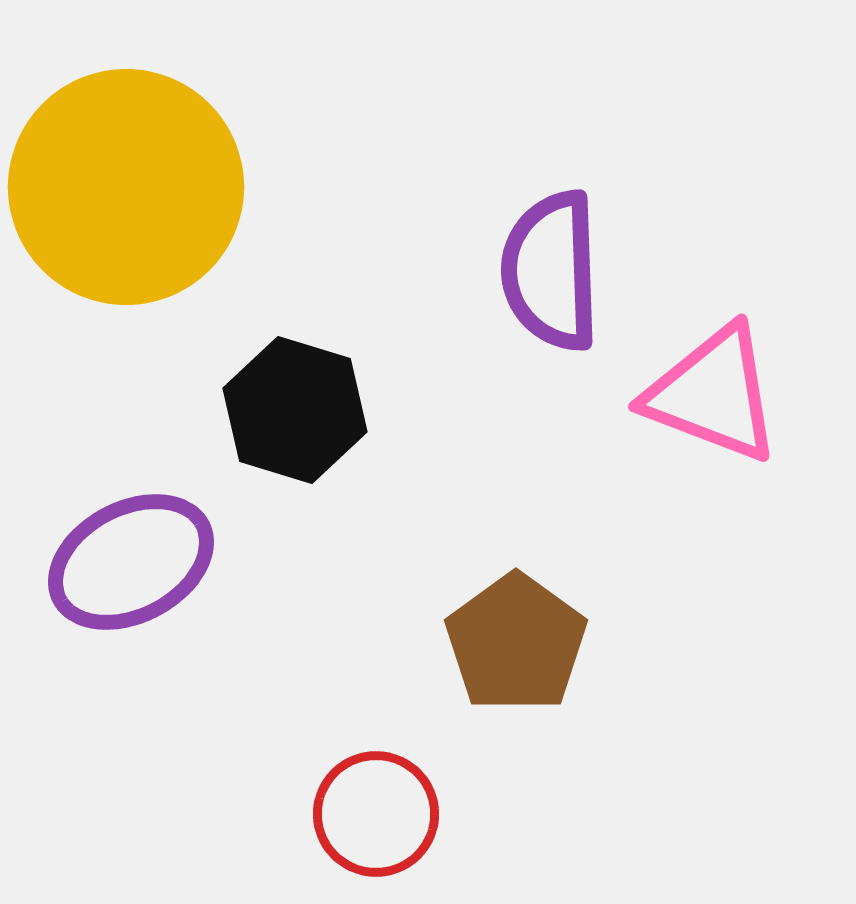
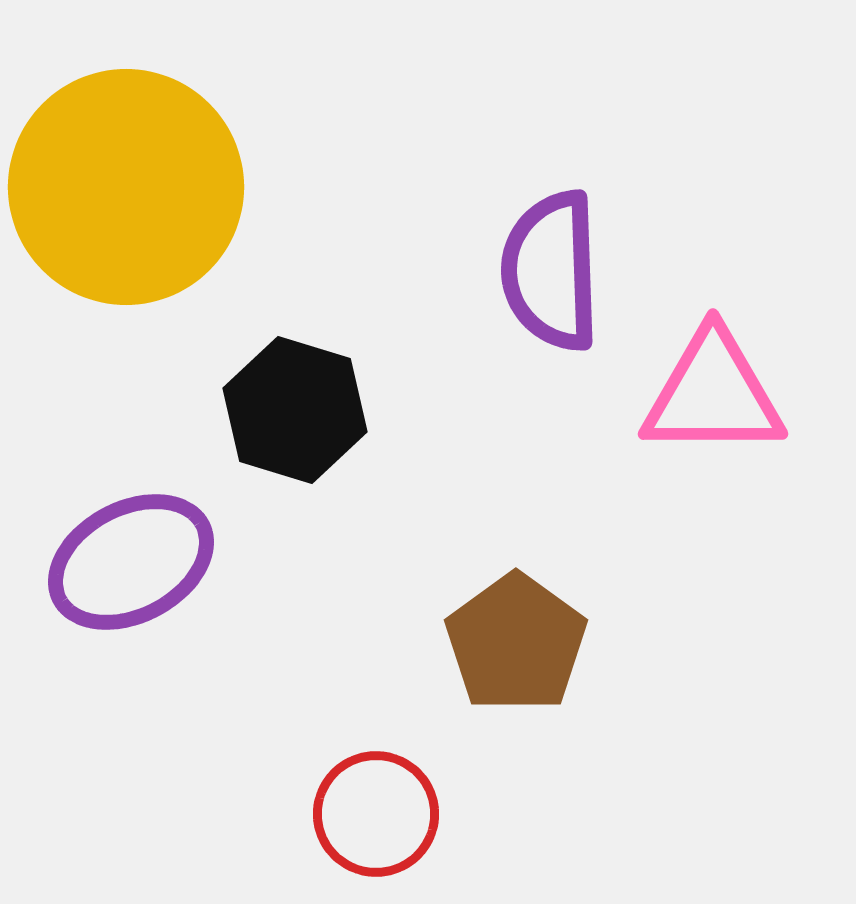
pink triangle: rotated 21 degrees counterclockwise
